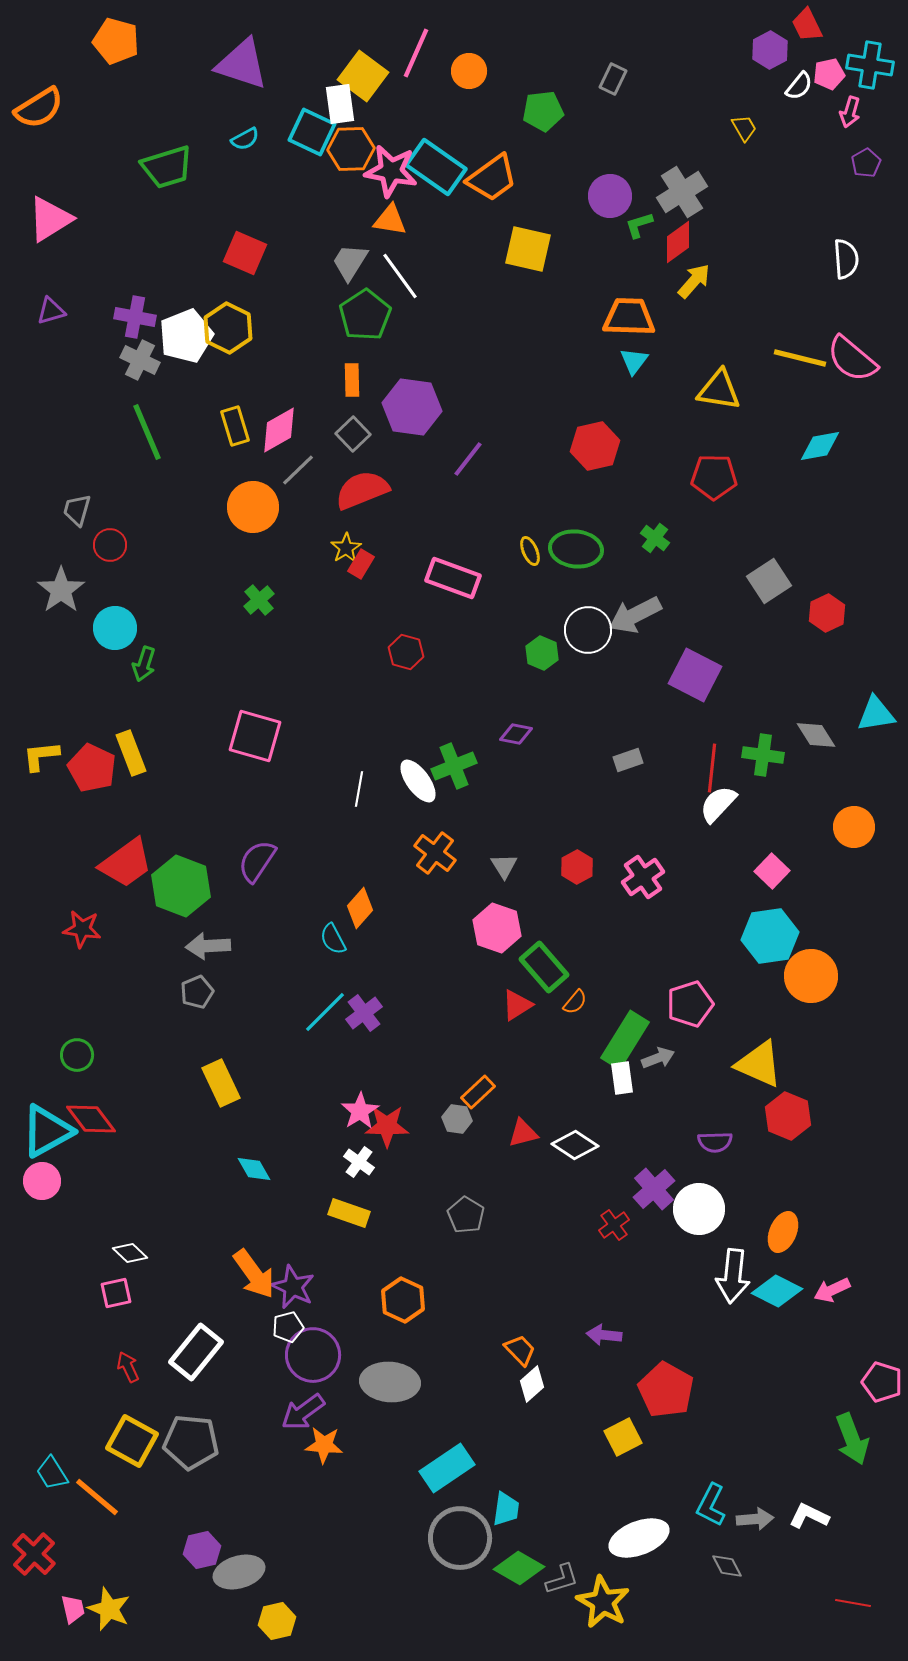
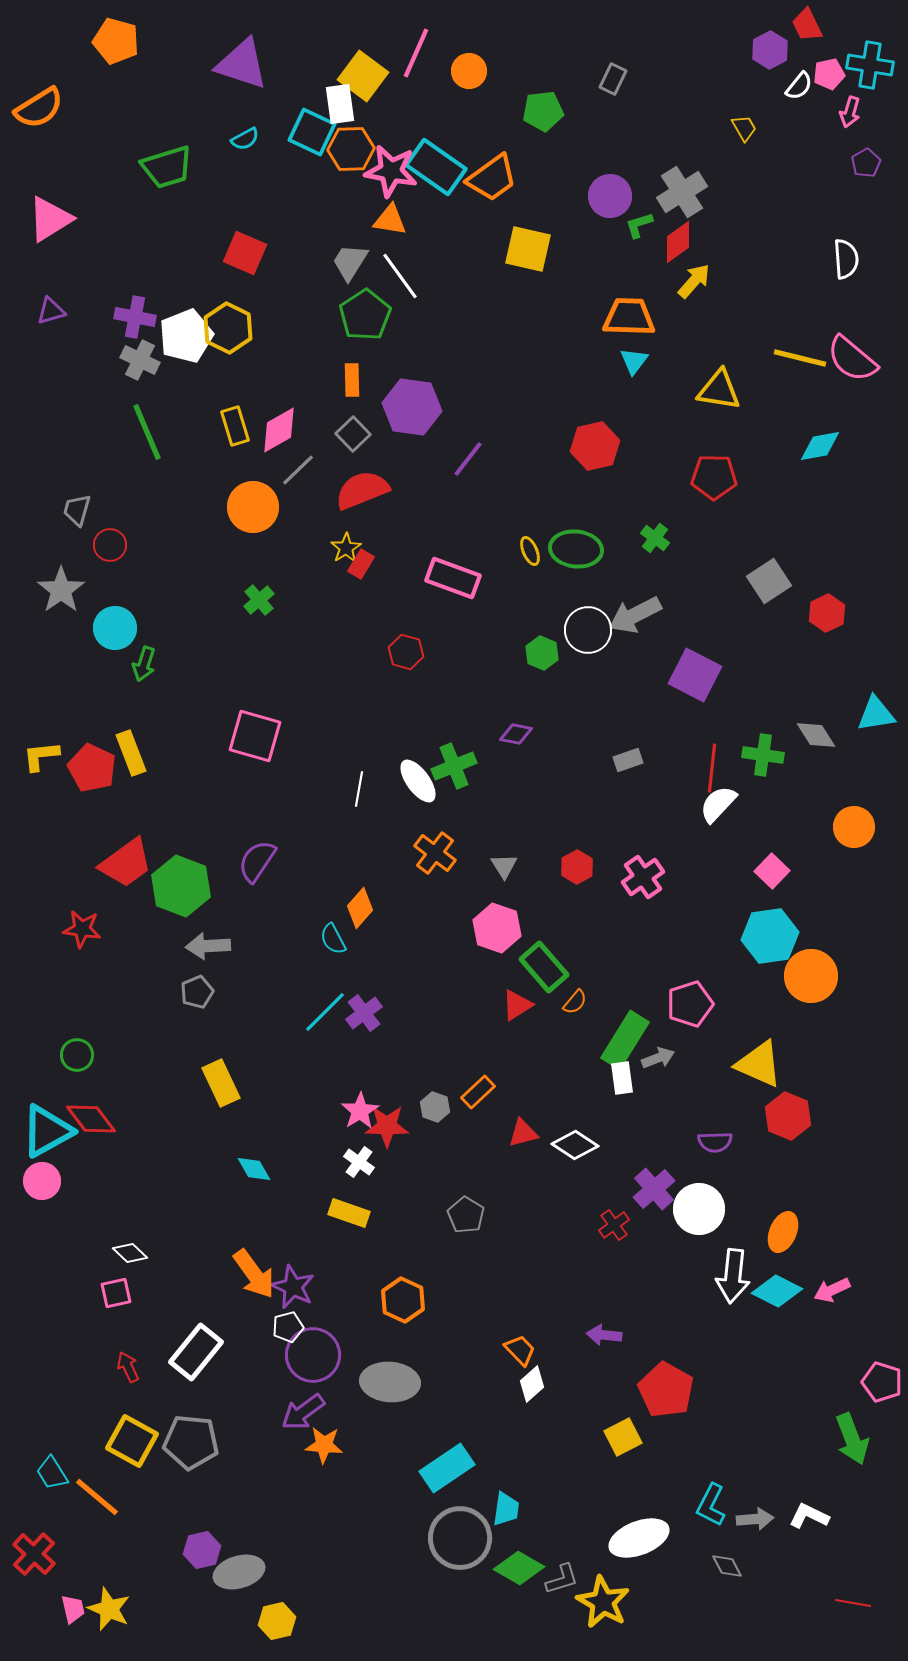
gray hexagon at (457, 1119): moved 22 px left, 12 px up; rotated 12 degrees clockwise
